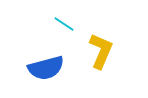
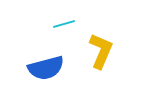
cyan line: rotated 50 degrees counterclockwise
